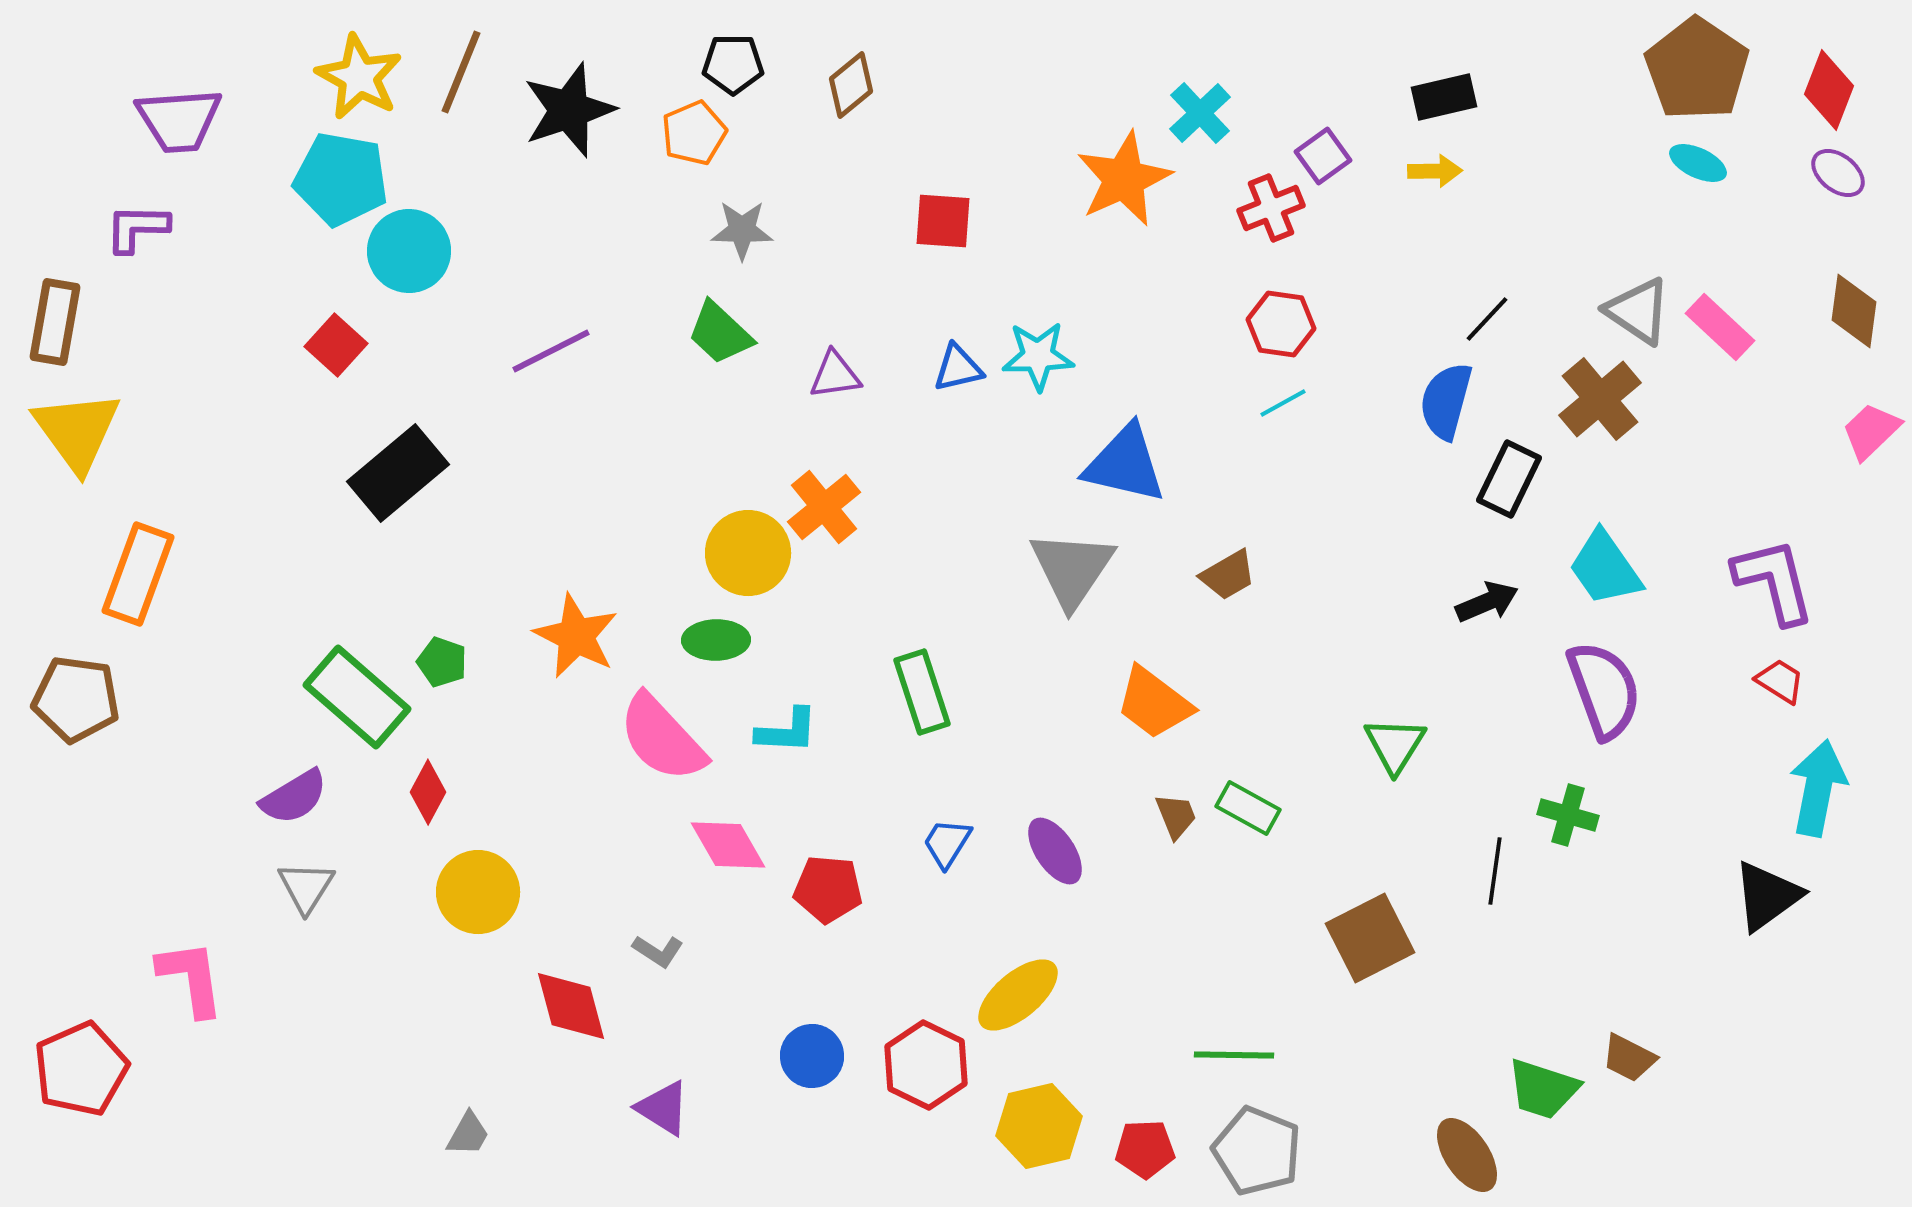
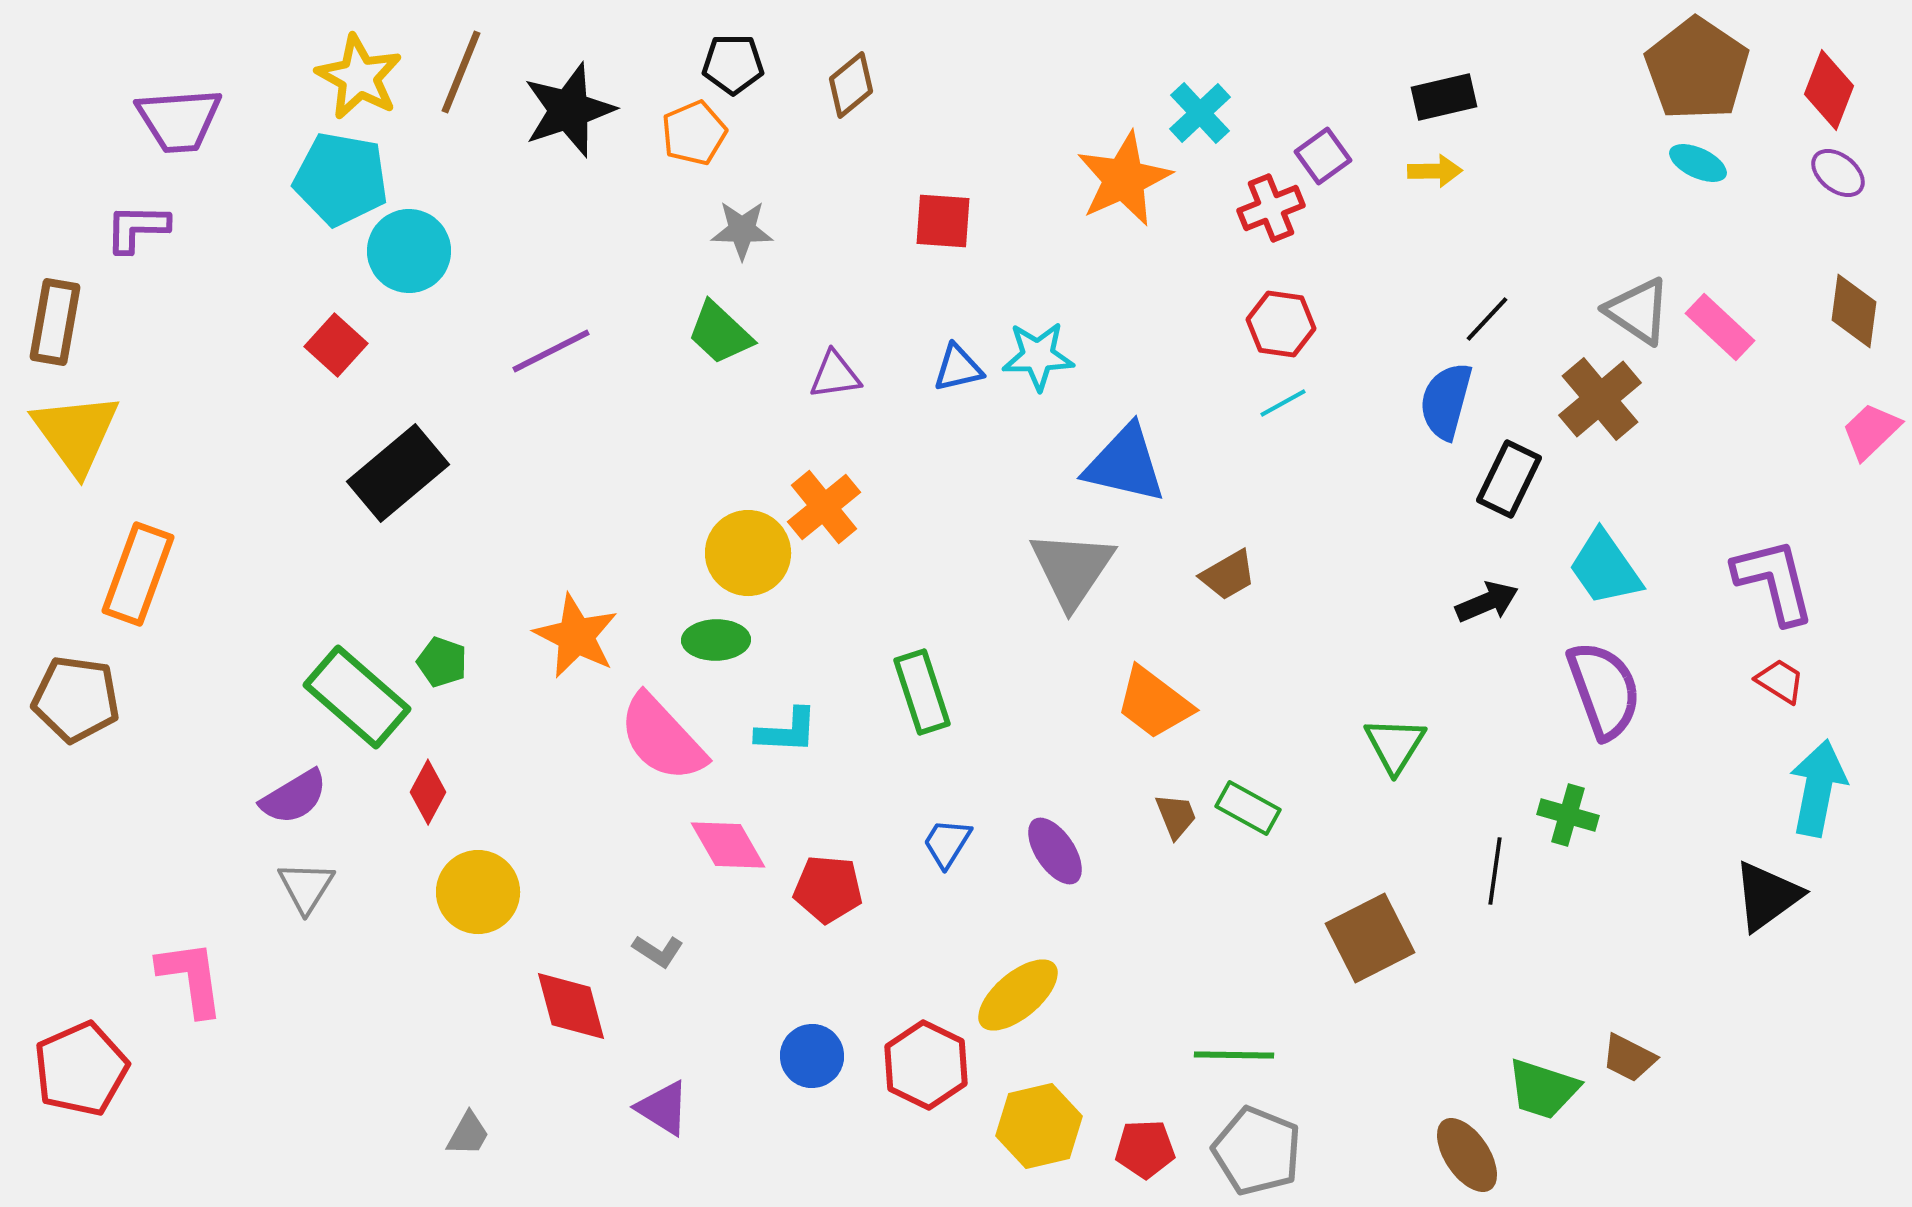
yellow triangle at (77, 431): moved 1 px left, 2 px down
